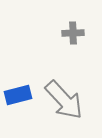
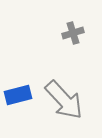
gray cross: rotated 15 degrees counterclockwise
